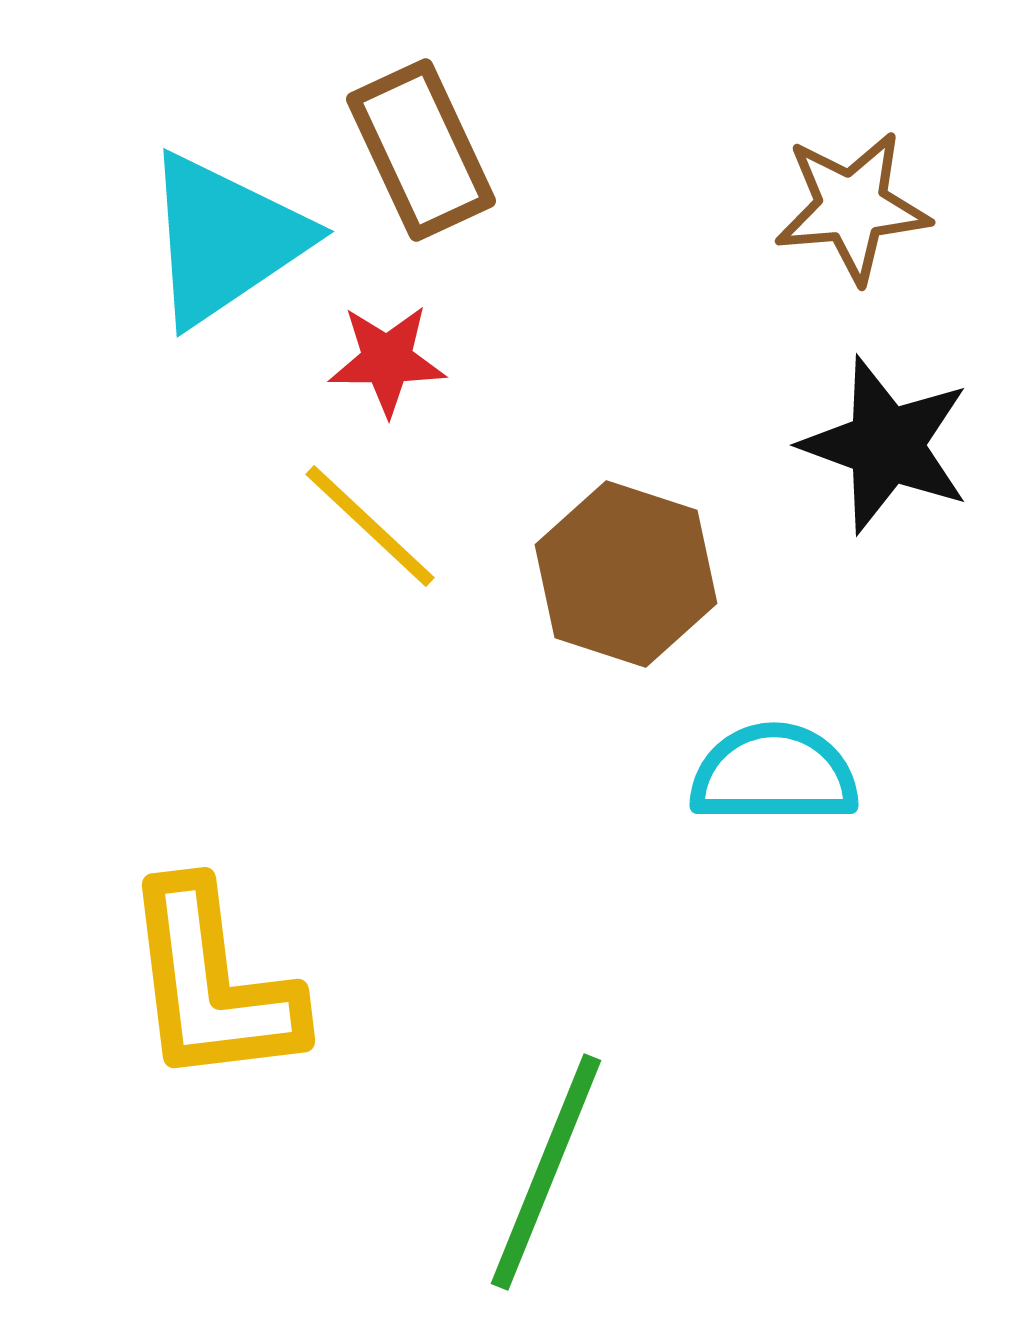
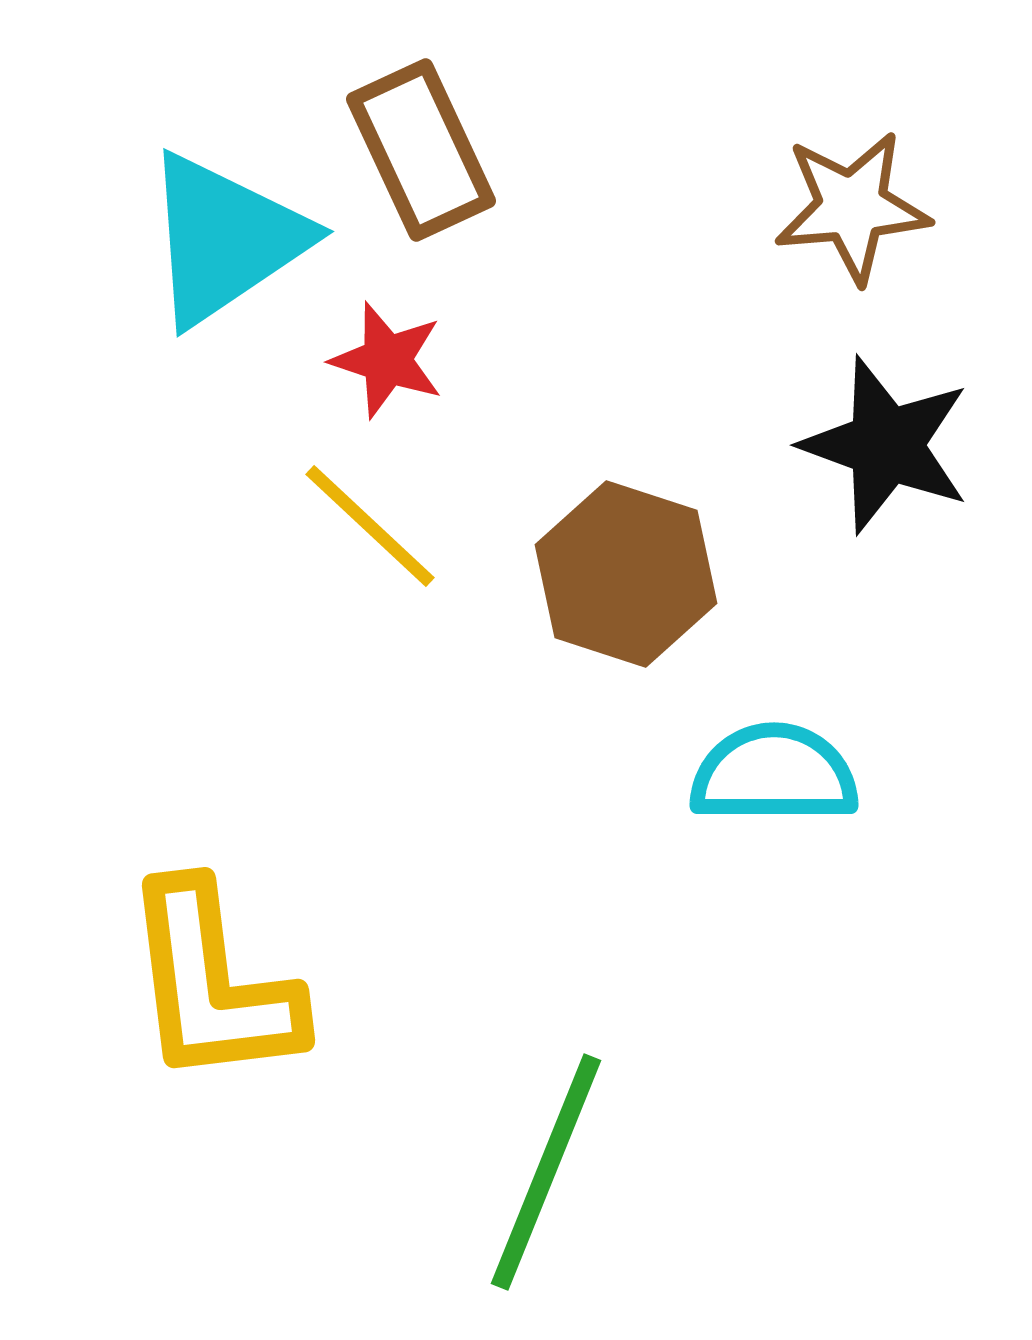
red star: rotated 18 degrees clockwise
